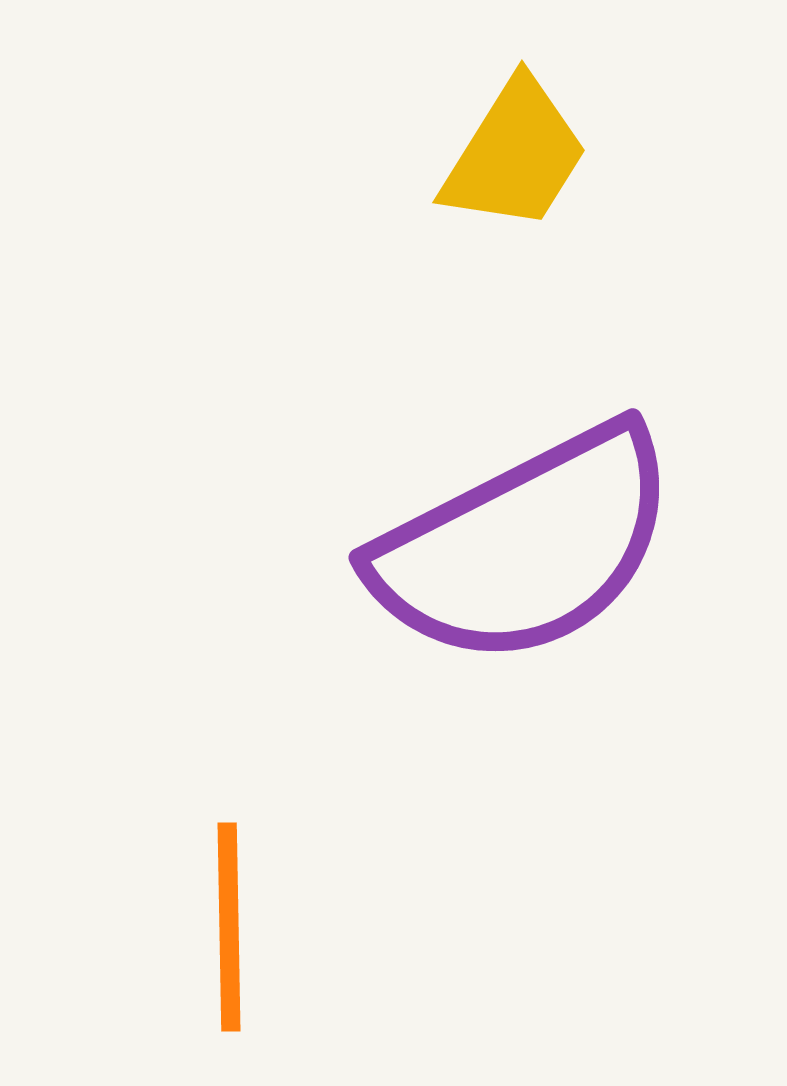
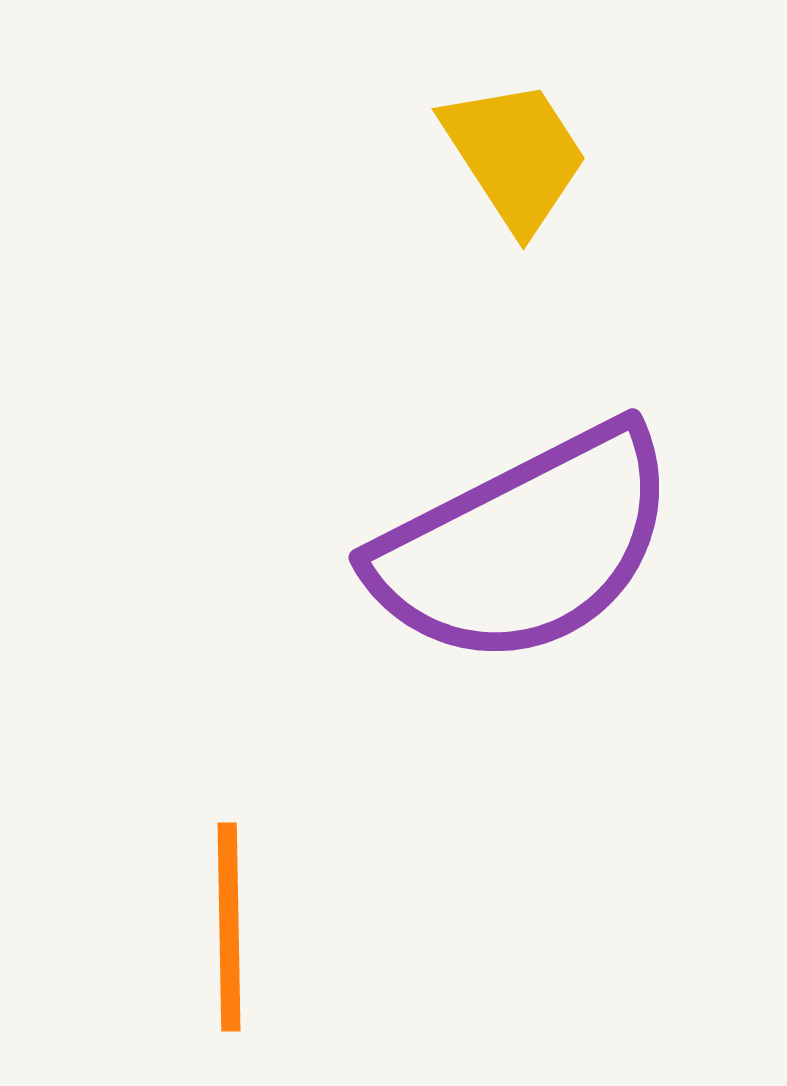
yellow trapezoid: rotated 65 degrees counterclockwise
